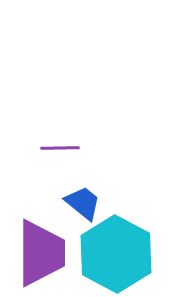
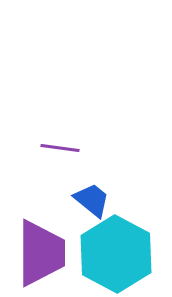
purple line: rotated 9 degrees clockwise
blue trapezoid: moved 9 px right, 3 px up
